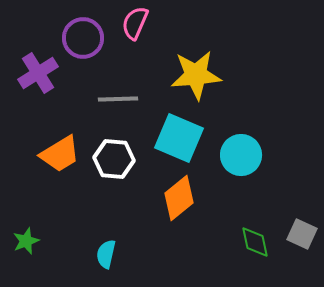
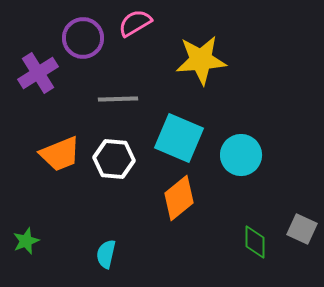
pink semicircle: rotated 36 degrees clockwise
yellow star: moved 5 px right, 15 px up
orange trapezoid: rotated 9 degrees clockwise
gray square: moved 5 px up
green diamond: rotated 12 degrees clockwise
